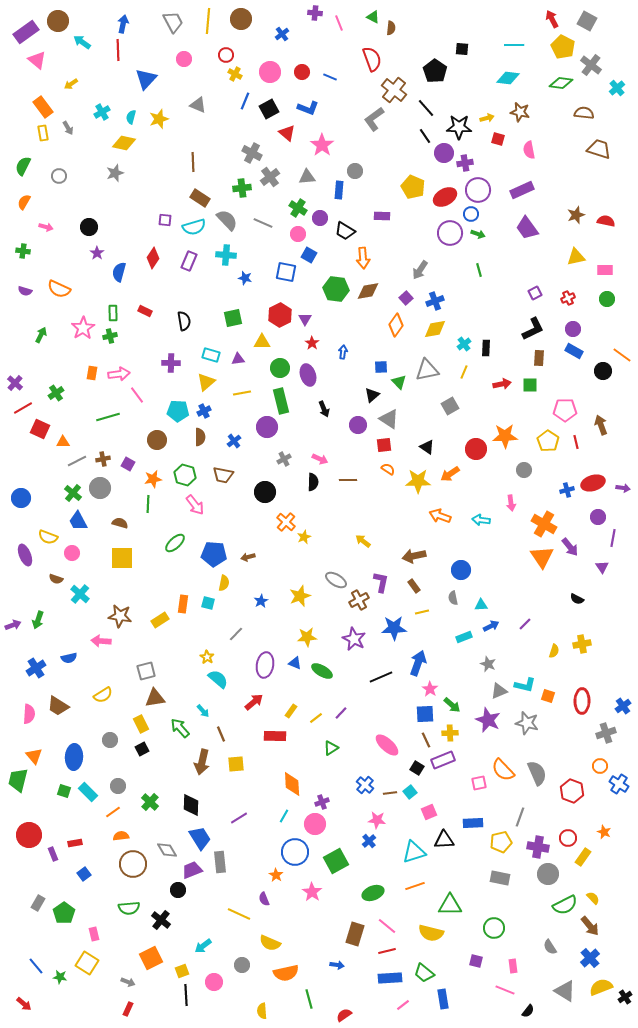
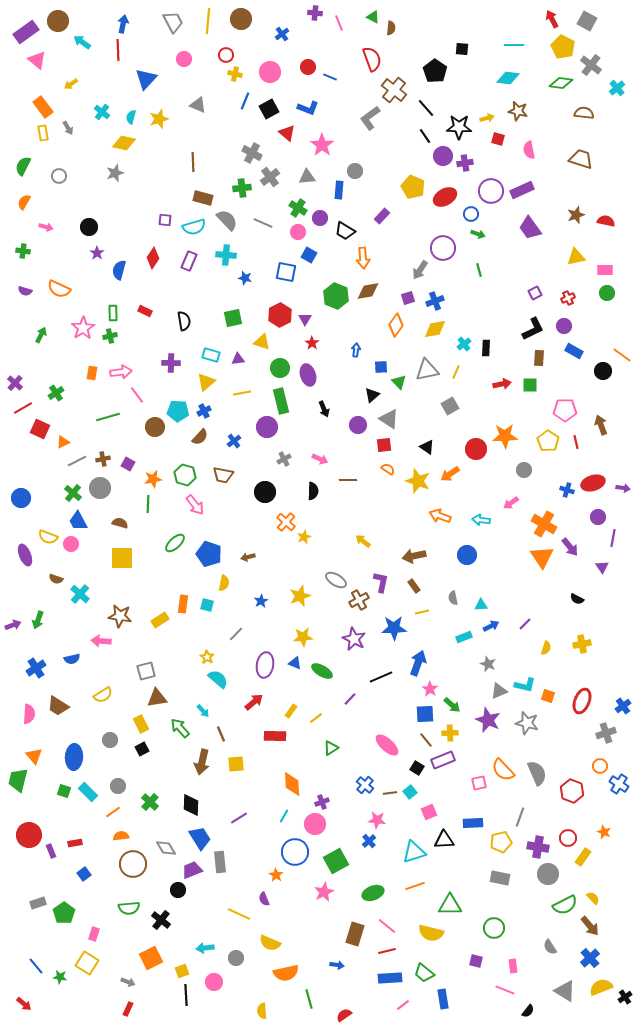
red circle at (302, 72): moved 6 px right, 5 px up
yellow cross at (235, 74): rotated 16 degrees counterclockwise
cyan cross at (102, 112): rotated 21 degrees counterclockwise
brown star at (520, 112): moved 2 px left, 1 px up
gray L-shape at (374, 119): moved 4 px left, 1 px up
brown trapezoid at (599, 149): moved 18 px left, 10 px down
purple circle at (444, 153): moved 1 px left, 3 px down
purple circle at (478, 190): moved 13 px right, 1 px down
brown rectangle at (200, 198): moved 3 px right; rotated 18 degrees counterclockwise
purple rectangle at (382, 216): rotated 49 degrees counterclockwise
purple trapezoid at (527, 228): moved 3 px right
purple circle at (450, 233): moved 7 px left, 15 px down
pink circle at (298, 234): moved 2 px up
blue semicircle at (119, 272): moved 2 px up
green hexagon at (336, 289): moved 7 px down; rotated 15 degrees clockwise
purple square at (406, 298): moved 2 px right; rotated 24 degrees clockwise
green circle at (607, 299): moved 6 px up
purple circle at (573, 329): moved 9 px left, 3 px up
yellow triangle at (262, 342): rotated 18 degrees clockwise
blue arrow at (343, 352): moved 13 px right, 2 px up
yellow line at (464, 372): moved 8 px left
pink arrow at (119, 374): moved 2 px right, 2 px up
brown semicircle at (200, 437): rotated 42 degrees clockwise
brown circle at (157, 440): moved 2 px left, 13 px up
orange triangle at (63, 442): rotated 24 degrees counterclockwise
yellow star at (418, 481): rotated 20 degrees clockwise
black semicircle at (313, 482): moved 9 px down
blue cross at (567, 490): rotated 32 degrees clockwise
pink arrow at (511, 503): rotated 63 degrees clockwise
pink circle at (72, 553): moved 1 px left, 9 px up
blue pentagon at (214, 554): moved 5 px left; rotated 15 degrees clockwise
blue circle at (461, 570): moved 6 px right, 15 px up
cyan square at (208, 603): moved 1 px left, 2 px down
yellow star at (307, 637): moved 4 px left
yellow semicircle at (554, 651): moved 8 px left, 3 px up
blue semicircle at (69, 658): moved 3 px right, 1 px down
brown triangle at (155, 698): moved 2 px right
red ellipse at (582, 701): rotated 20 degrees clockwise
purple line at (341, 713): moved 9 px right, 14 px up
brown line at (426, 740): rotated 14 degrees counterclockwise
gray diamond at (167, 850): moved 1 px left, 2 px up
purple rectangle at (53, 854): moved 2 px left, 3 px up
pink star at (312, 892): moved 12 px right; rotated 12 degrees clockwise
gray rectangle at (38, 903): rotated 42 degrees clockwise
pink rectangle at (94, 934): rotated 32 degrees clockwise
cyan arrow at (203, 946): moved 2 px right, 2 px down; rotated 30 degrees clockwise
gray circle at (242, 965): moved 6 px left, 7 px up
